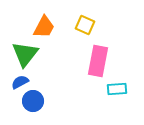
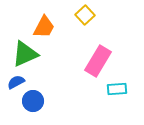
yellow square: moved 10 px up; rotated 24 degrees clockwise
green triangle: rotated 28 degrees clockwise
pink rectangle: rotated 20 degrees clockwise
blue semicircle: moved 4 px left
